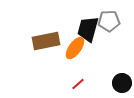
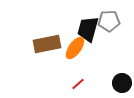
brown rectangle: moved 1 px right, 3 px down
